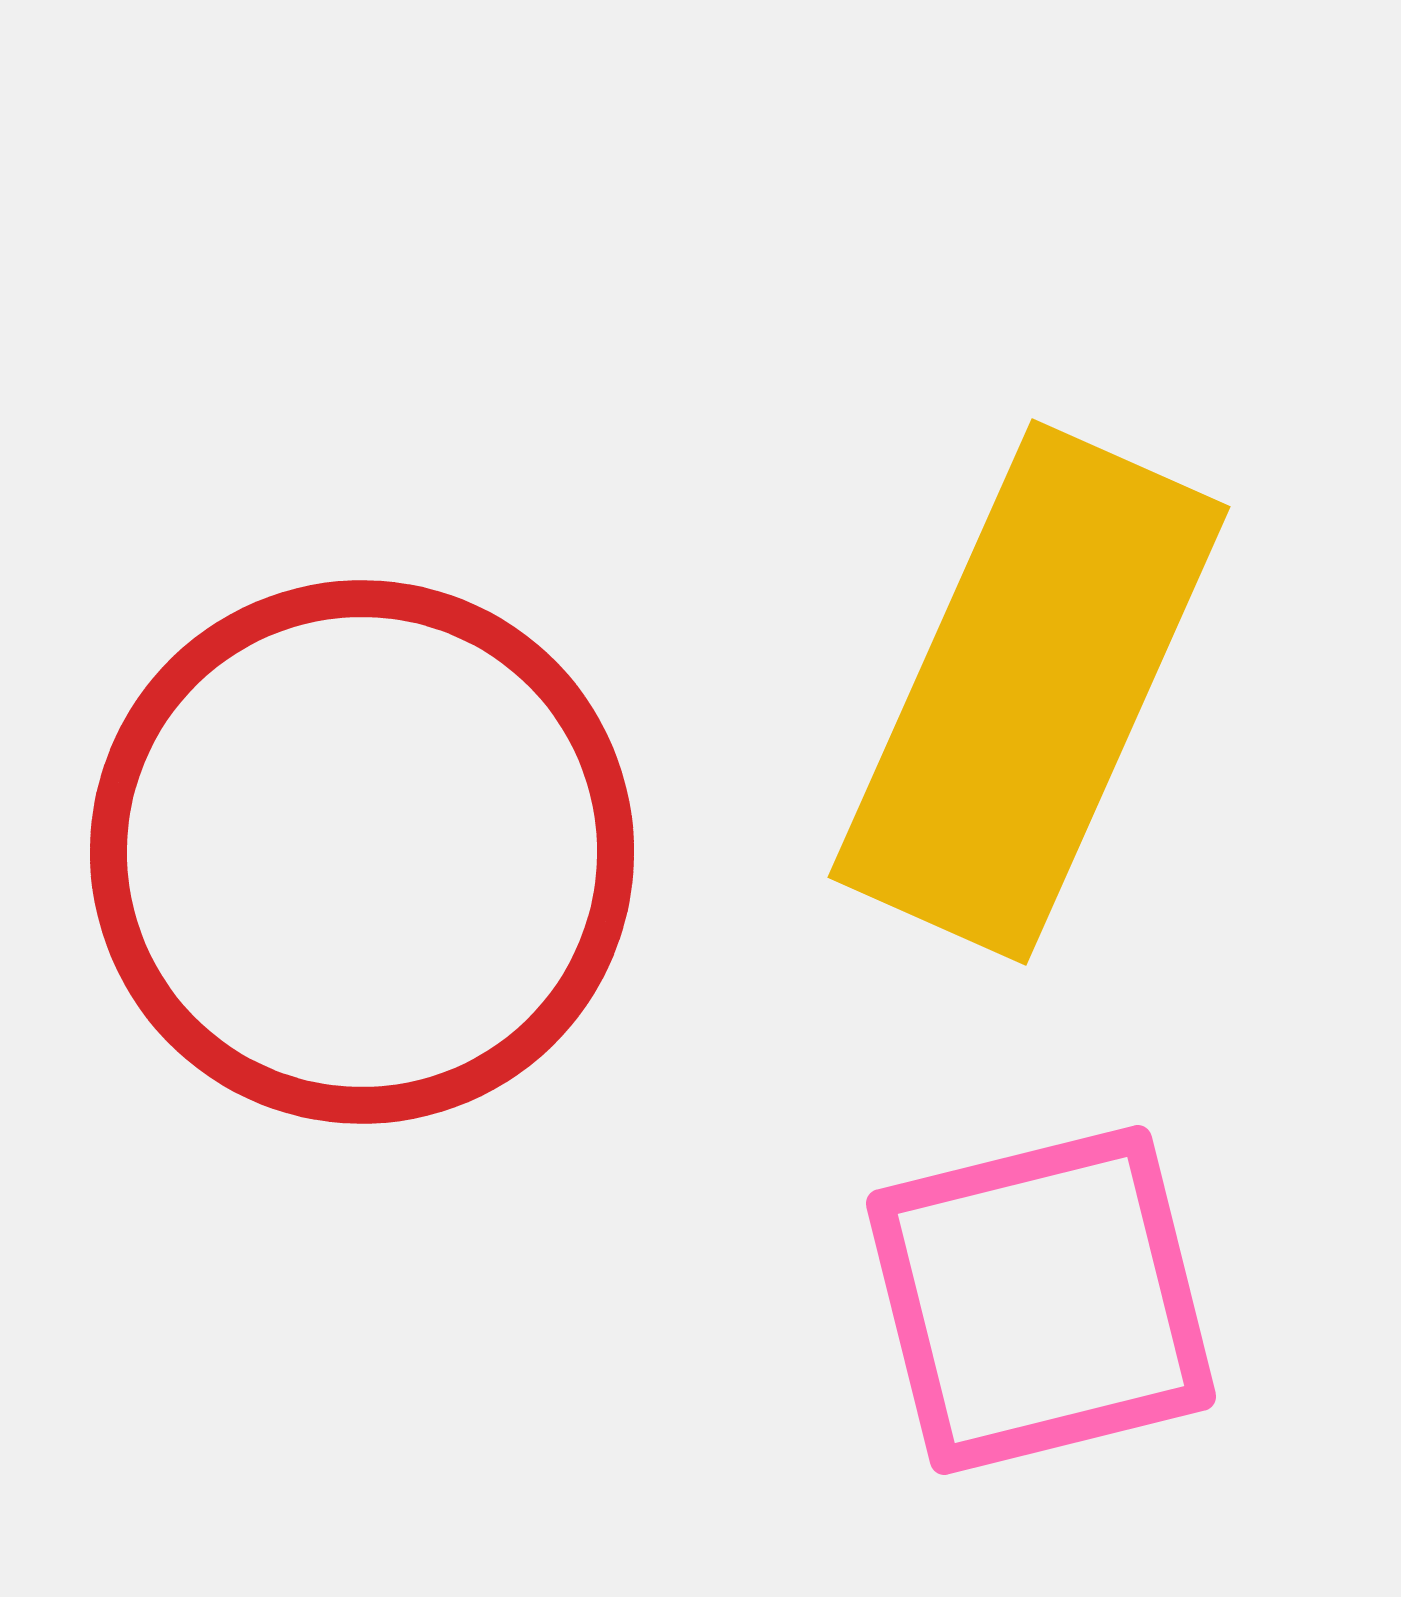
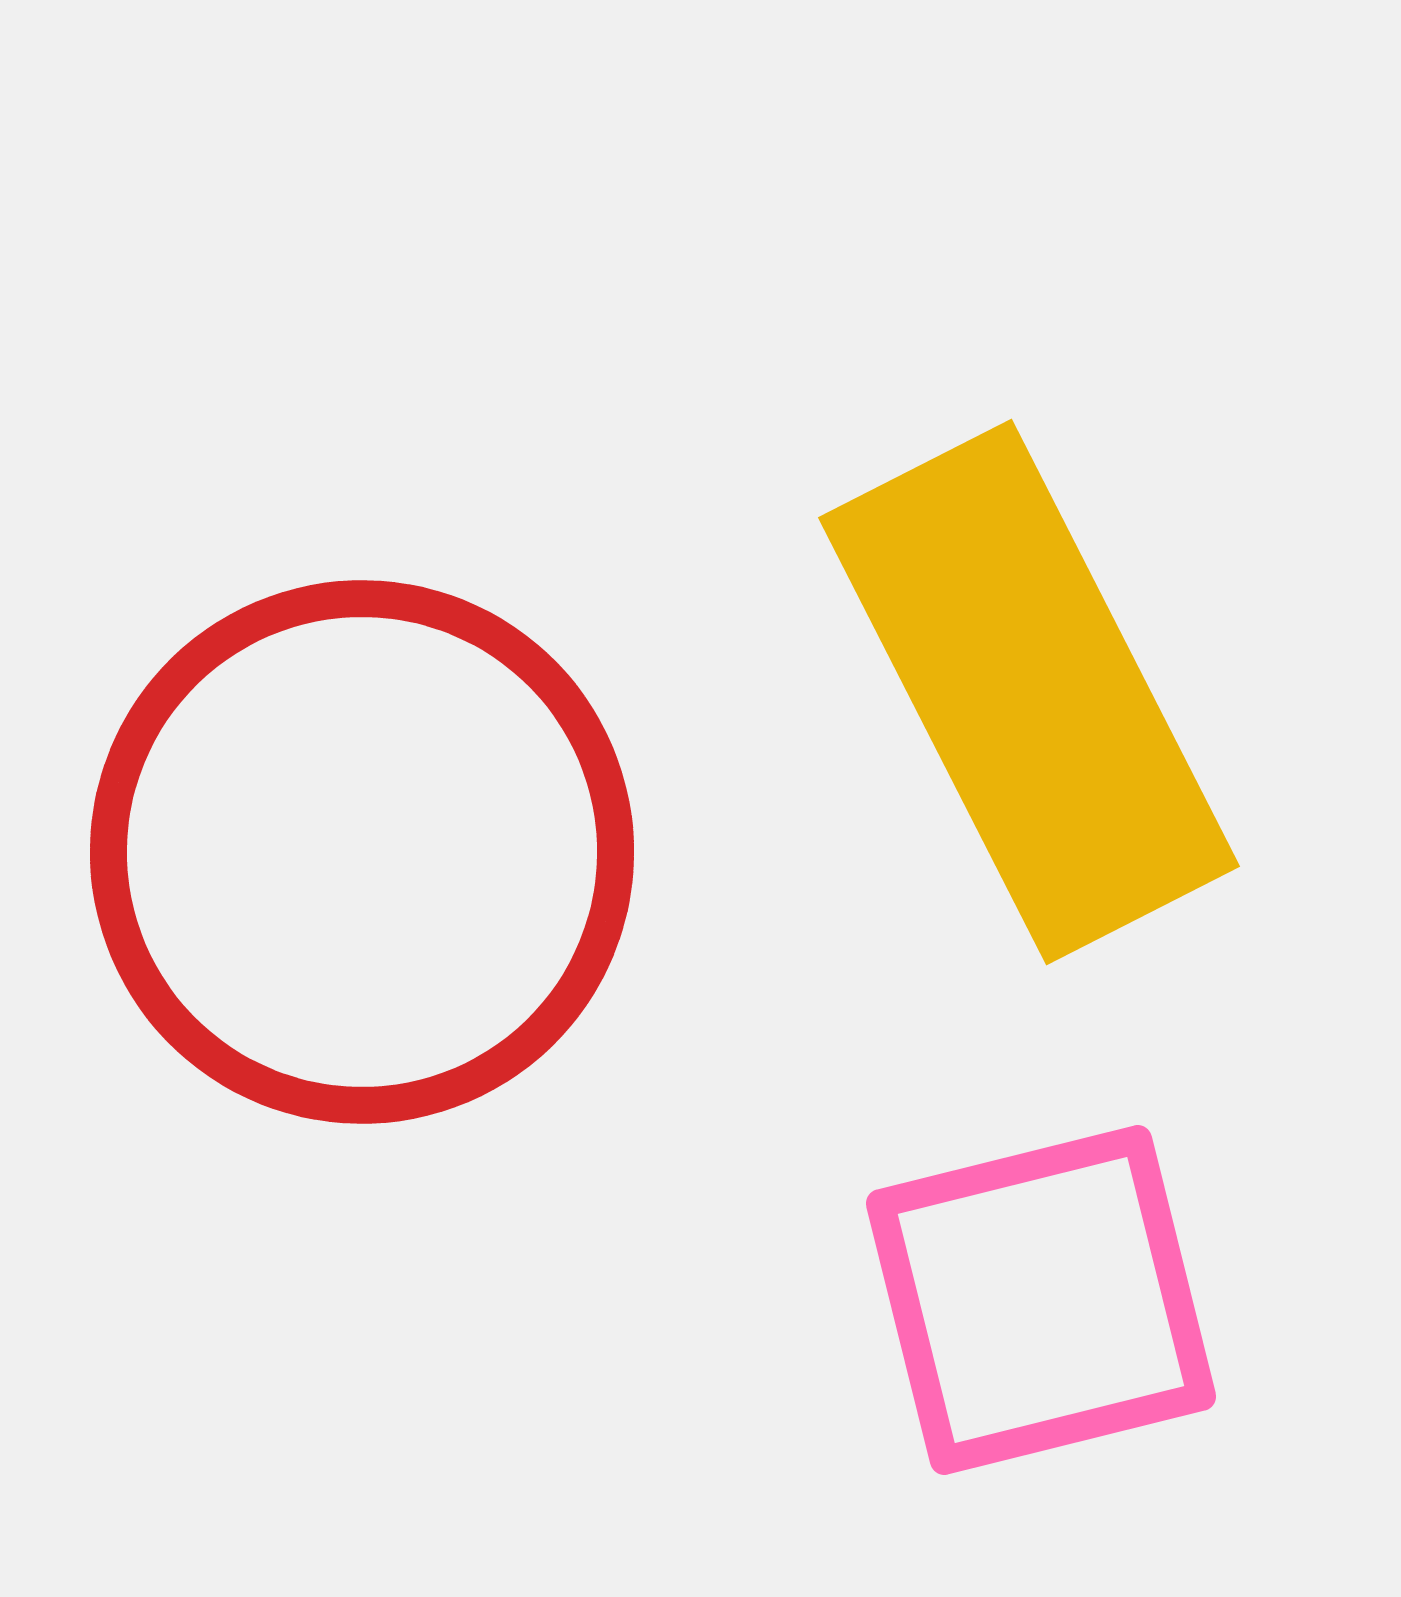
yellow rectangle: rotated 51 degrees counterclockwise
